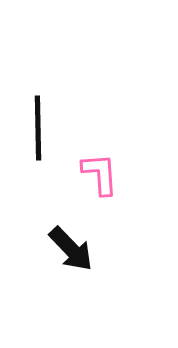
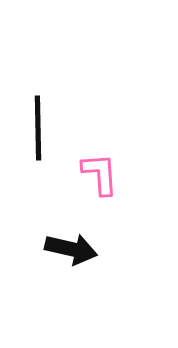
black arrow: rotated 33 degrees counterclockwise
